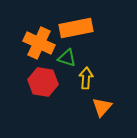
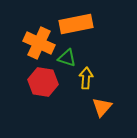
orange rectangle: moved 4 px up
